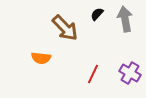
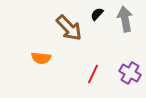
brown arrow: moved 4 px right
